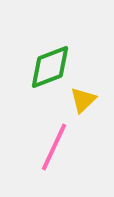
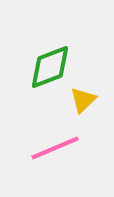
pink line: moved 1 px right, 1 px down; rotated 42 degrees clockwise
